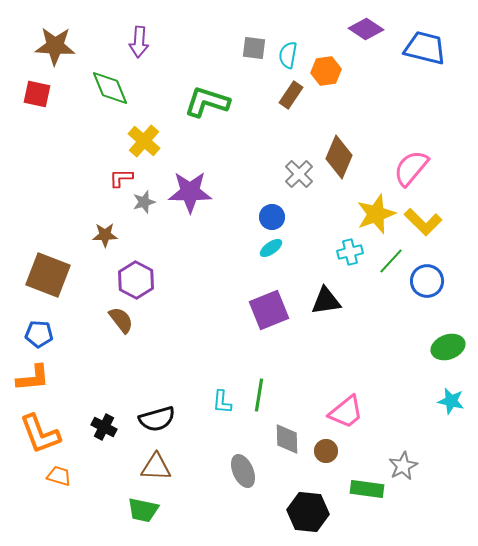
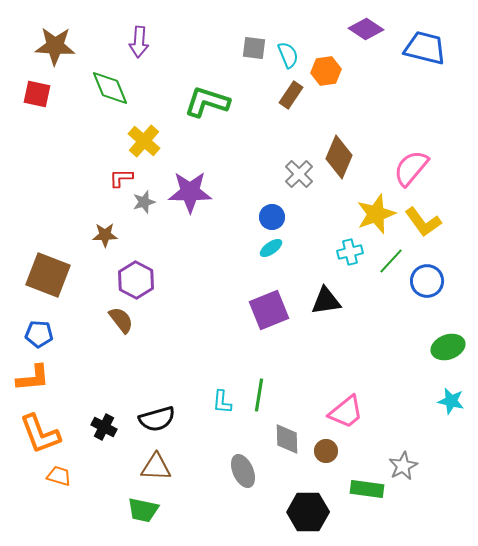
cyan semicircle at (288, 55): rotated 148 degrees clockwise
yellow L-shape at (423, 222): rotated 9 degrees clockwise
black hexagon at (308, 512): rotated 6 degrees counterclockwise
